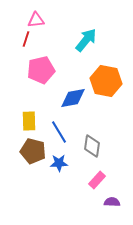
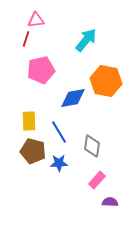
purple semicircle: moved 2 px left
